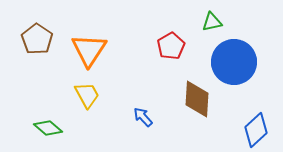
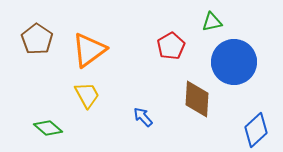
orange triangle: rotated 21 degrees clockwise
